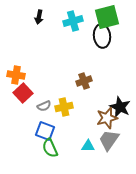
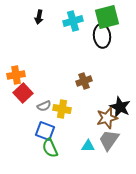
orange cross: rotated 18 degrees counterclockwise
yellow cross: moved 2 px left, 2 px down; rotated 24 degrees clockwise
